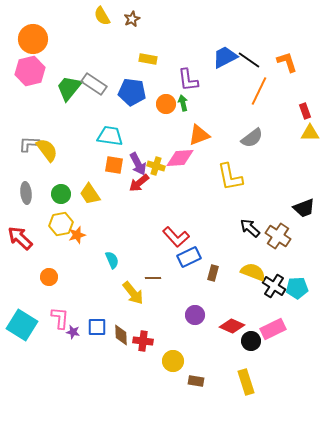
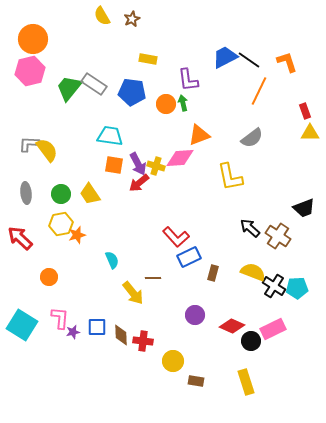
purple star at (73, 332): rotated 24 degrees counterclockwise
